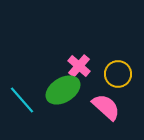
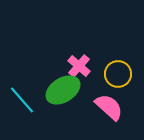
pink semicircle: moved 3 px right
